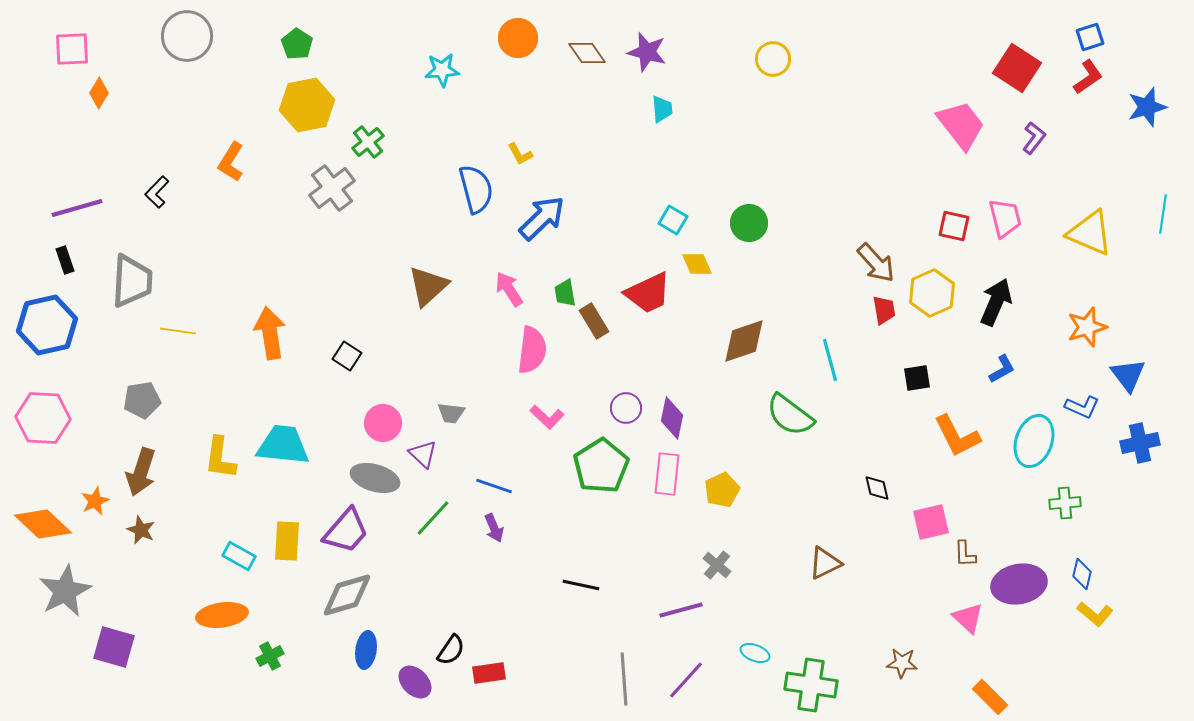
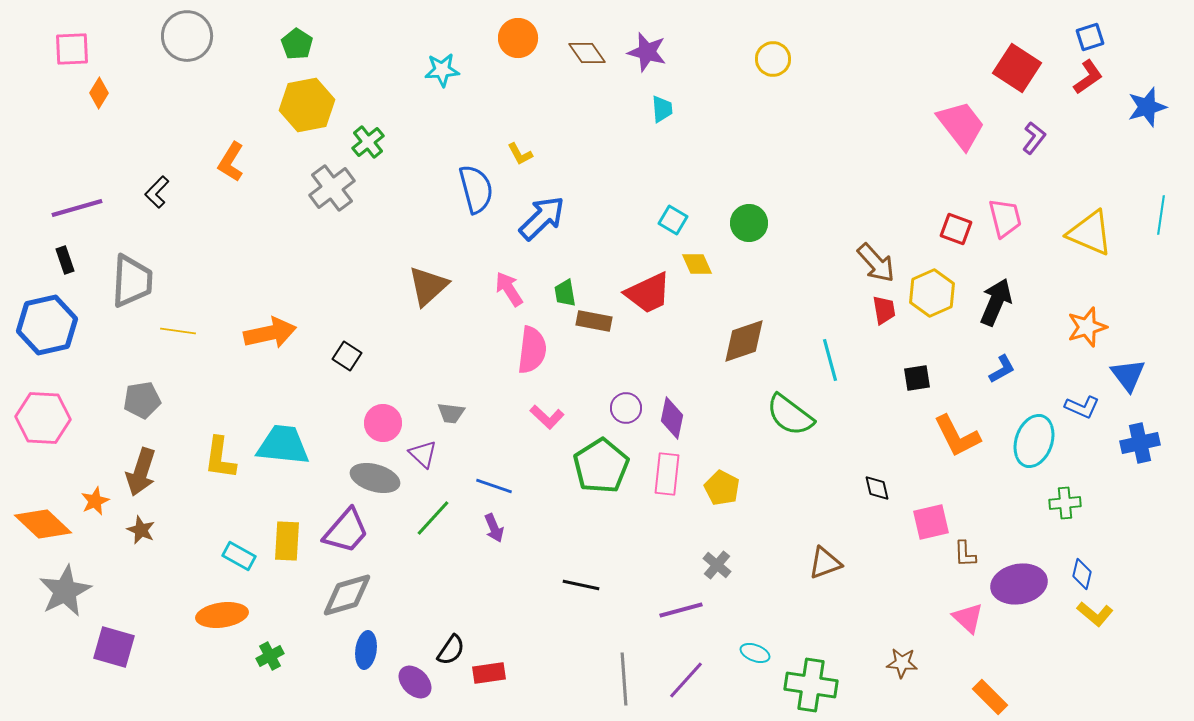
cyan line at (1163, 214): moved 2 px left, 1 px down
red square at (954, 226): moved 2 px right, 3 px down; rotated 8 degrees clockwise
brown rectangle at (594, 321): rotated 48 degrees counterclockwise
orange arrow at (270, 333): rotated 87 degrees clockwise
yellow pentagon at (722, 490): moved 2 px up; rotated 20 degrees counterclockwise
brown triangle at (825, 563): rotated 6 degrees clockwise
